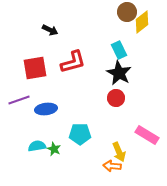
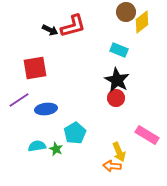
brown circle: moved 1 px left
cyan rectangle: rotated 42 degrees counterclockwise
red L-shape: moved 36 px up
black star: moved 2 px left, 7 px down
purple line: rotated 15 degrees counterclockwise
cyan pentagon: moved 5 px left, 1 px up; rotated 30 degrees counterclockwise
green star: moved 2 px right
